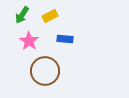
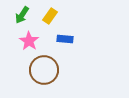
yellow rectangle: rotated 28 degrees counterclockwise
brown circle: moved 1 px left, 1 px up
